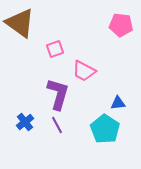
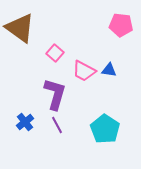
brown triangle: moved 5 px down
pink square: moved 4 px down; rotated 30 degrees counterclockwise
purple L-shape: moved 3 px left
blue triangle: moved 9 px left, 33 px up; rotated 14 degrees clockwise
